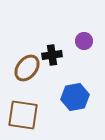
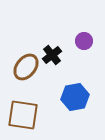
black cross: rotated 30 degrees counterclockwise
brown ellipse: moved 1 px left, 1 px up
